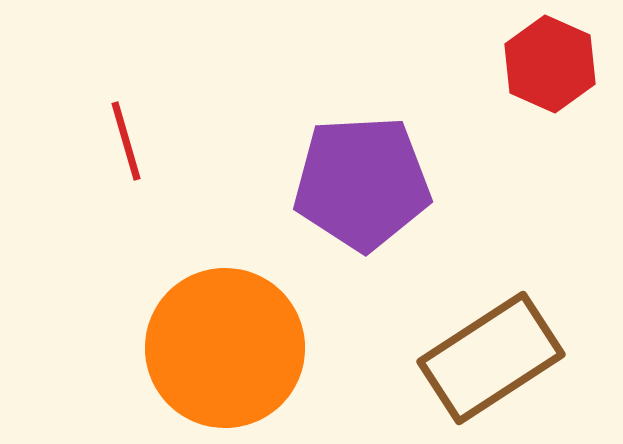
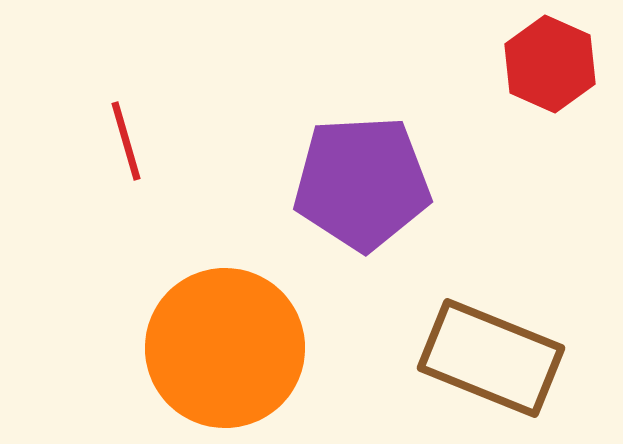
brown rectangle: rotated 55 degrees clockwise
